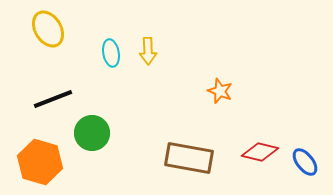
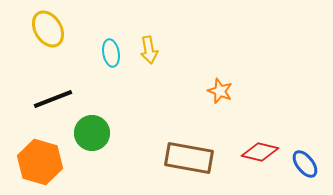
yellow arrow: moved 1 px right, 1 px up; rotated 8 degrees counterclockwise
blue ellipse: moved 2 px down
